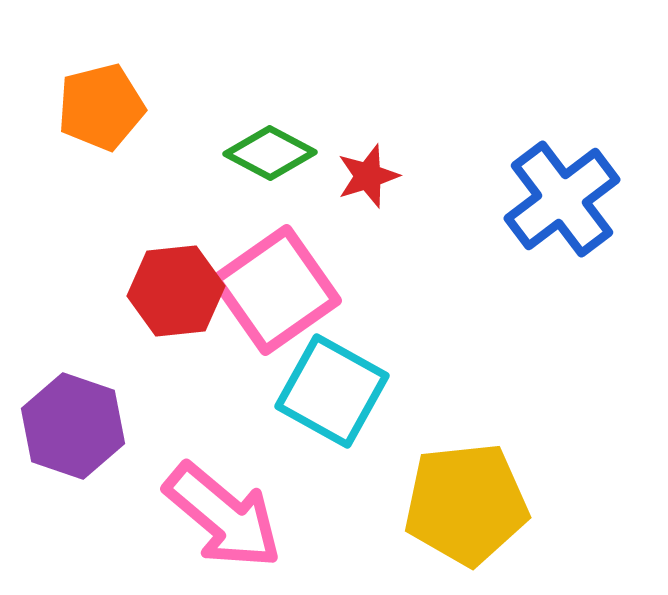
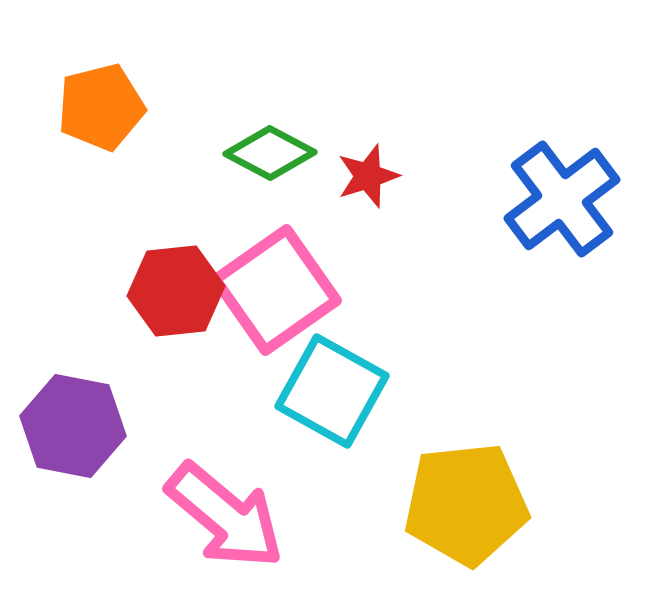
purple hexagon: rotated 8 degrees counterclockwise
pink arrow: moved 2 px right
